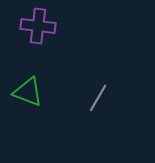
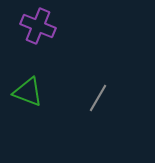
purple cross: rotated 16 degrees clockwise
